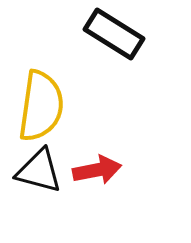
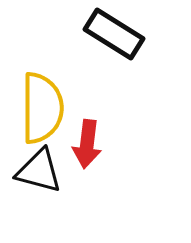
yellow semicircle: moved 1 px right, 2 px down; rotated 8 degrees counterclockwise
red arrow: moved 10 px left, 26 px up; rotated 108 degrees clockwise
